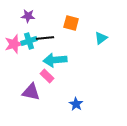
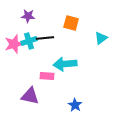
cyan arrow: moved 10 px right, 4 px down
pink rectangle: rotated 40 degrees counterclockwise
purple triangle: moved 1 px left, 4 px down
blue star: moved 1 px left, 1 px down
